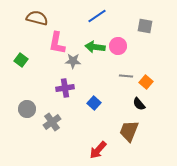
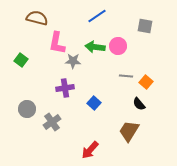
brown trapezoid: rotated 10 degrees clockwise
red arrow: moved 8 px left
